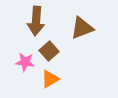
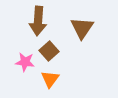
brown arrow: moved 2 px right
brown triangle: rotated 35 degrees counterclockwise
orange triangle: rotated 24 degrees counterclockwise
